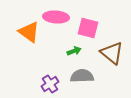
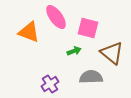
pink ellipse: rotated 50 degrees clockwise
orange triangle: rotated 15 degrees counterclockwise
gray semicircle: moved 9 px right, 1 px down
